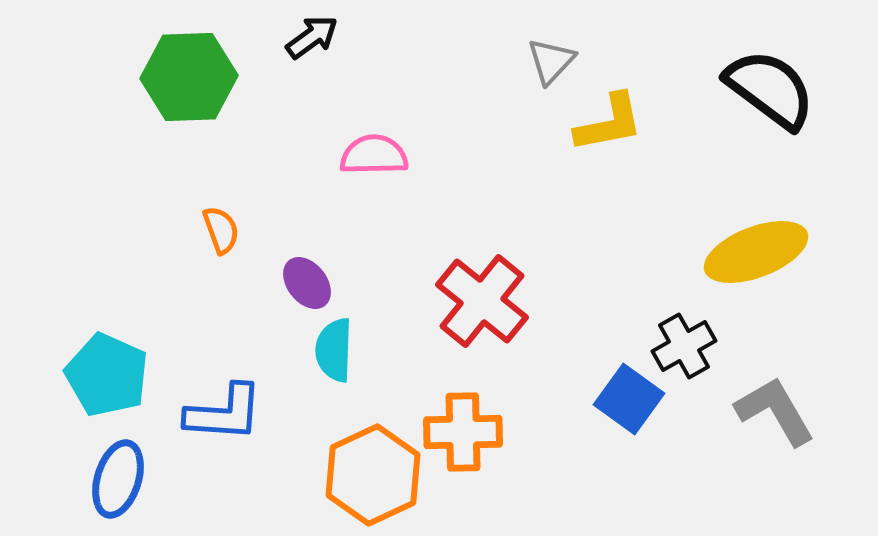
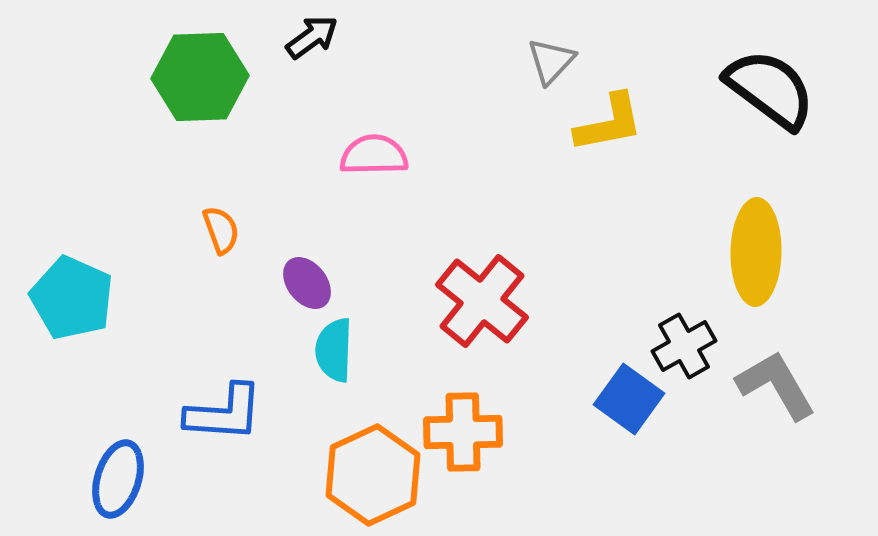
green hexagon: moved 11 px right
yellow ellipse: rotated 68 degrees counterclockwise
cyan pentagon: moved 35 px left, 77 px up
gray L-shape: moved 1 px right, 26 px up
